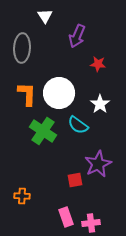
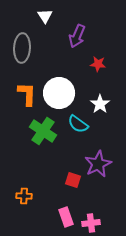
cyan semicircle: moved 1 px up
red square: moved 2 px left; rotated 28 degrees clockwise
orange cross: moved 2 px right
